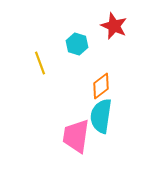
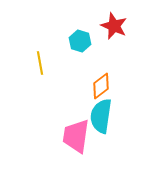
cyan hexagon: moved 3 px right, 3 px up
yellow line: rotated 10 degrees clockwise
